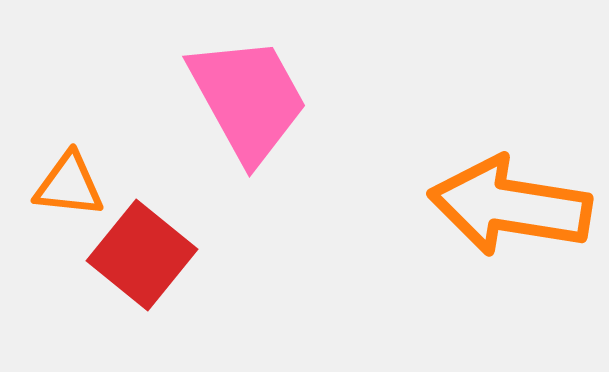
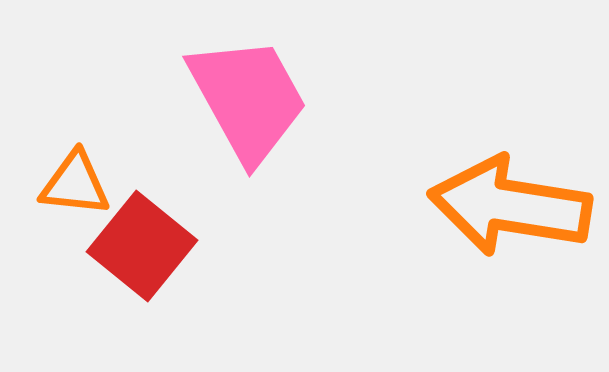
orange triangle: moved 6 px right, 1 px up
red square: moved 9 px up
